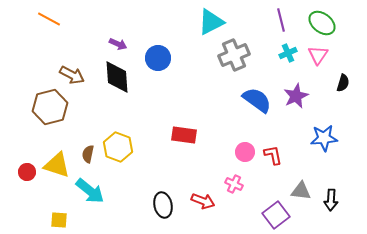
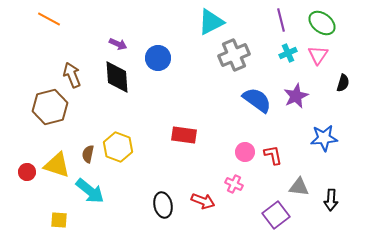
brown arrow: rotated 140 degrees counterclockwise
gray triangle: moved 2 px left, 4 px up
